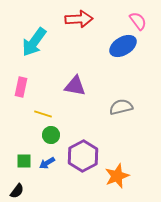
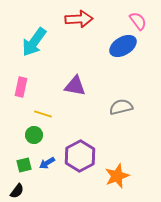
green circle: moved 17 px left
purple hexagon: moved 3 px left
green square: moved 4 px down; rotated 14 degrees counterclockwise
